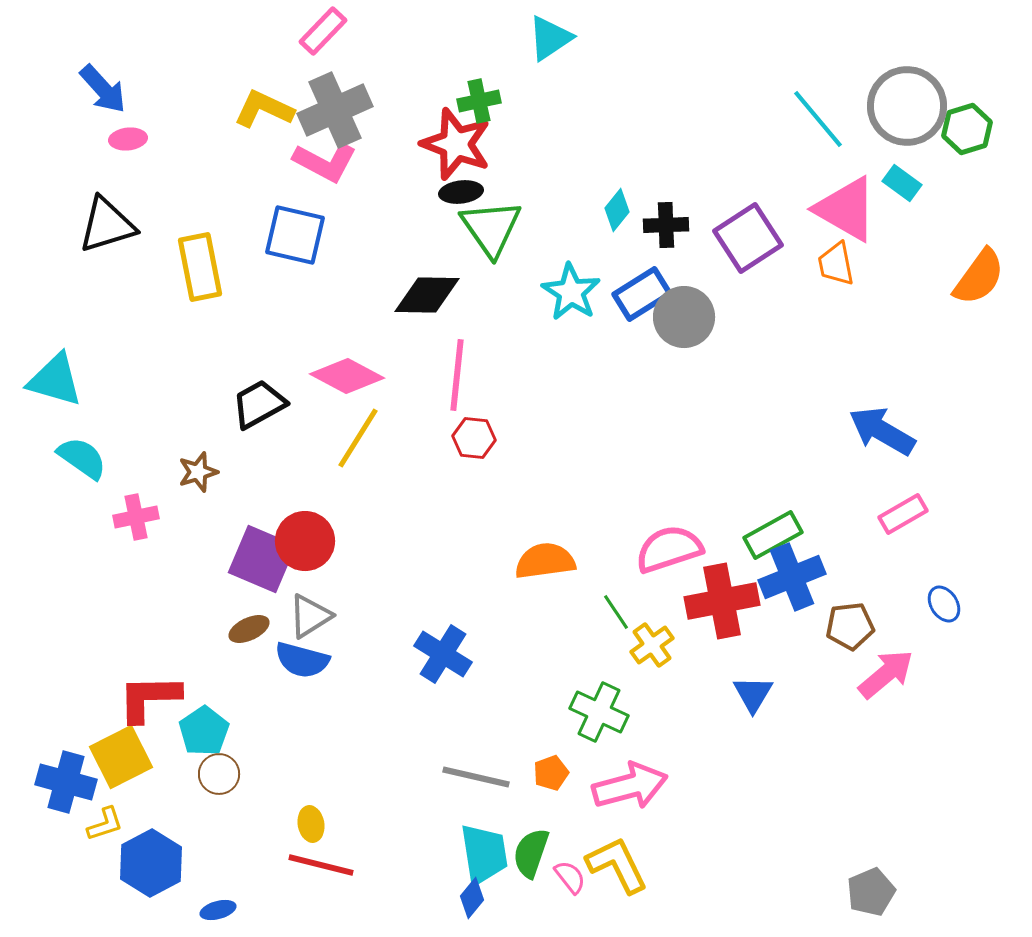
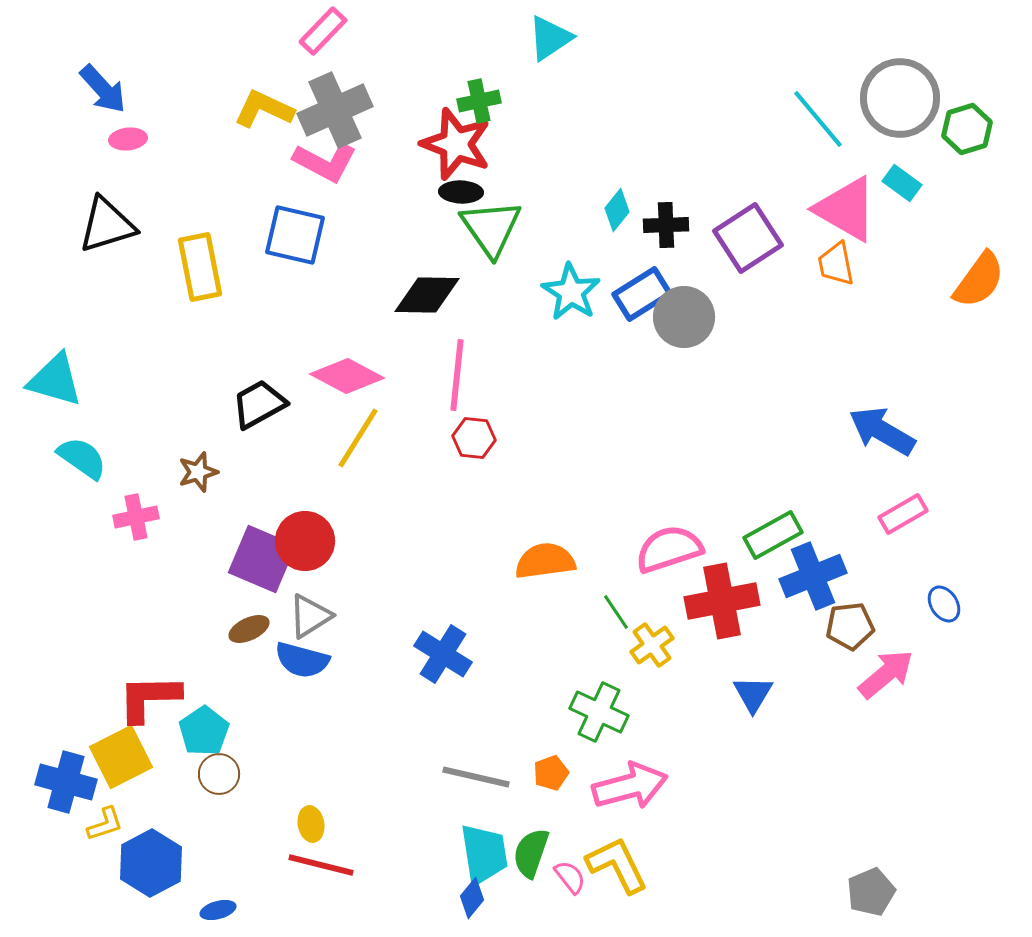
gray circle at (907, 106): moved 7 px left, 8 px up
black ellipse at (461, 192): rotated 9 degrees clockwise
orange semicircle at (979, 277): moved 3 px down
blue cross at (792, 577): moved 21 px right, 1 px up
